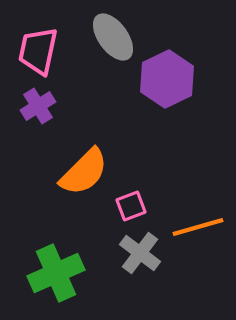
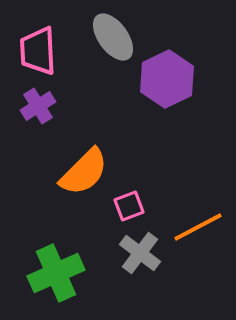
pink trapezoid: rotated 15 degrees counterclockwise
pink square: moved 2 px left
orange line: rotated 12 degrees counterclockwise
